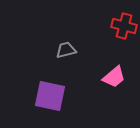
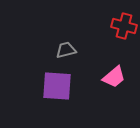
purple square: moved 7 px right, 10 px up; rotated 8 degrees counterclockwise
